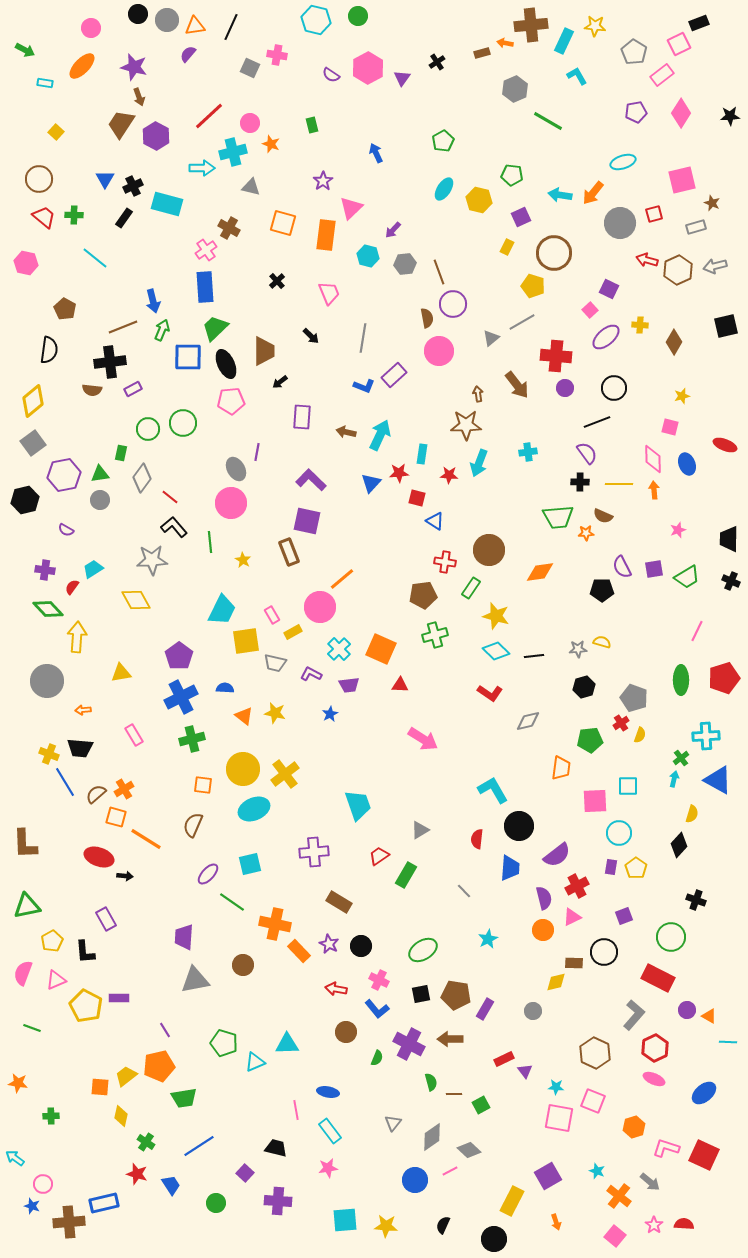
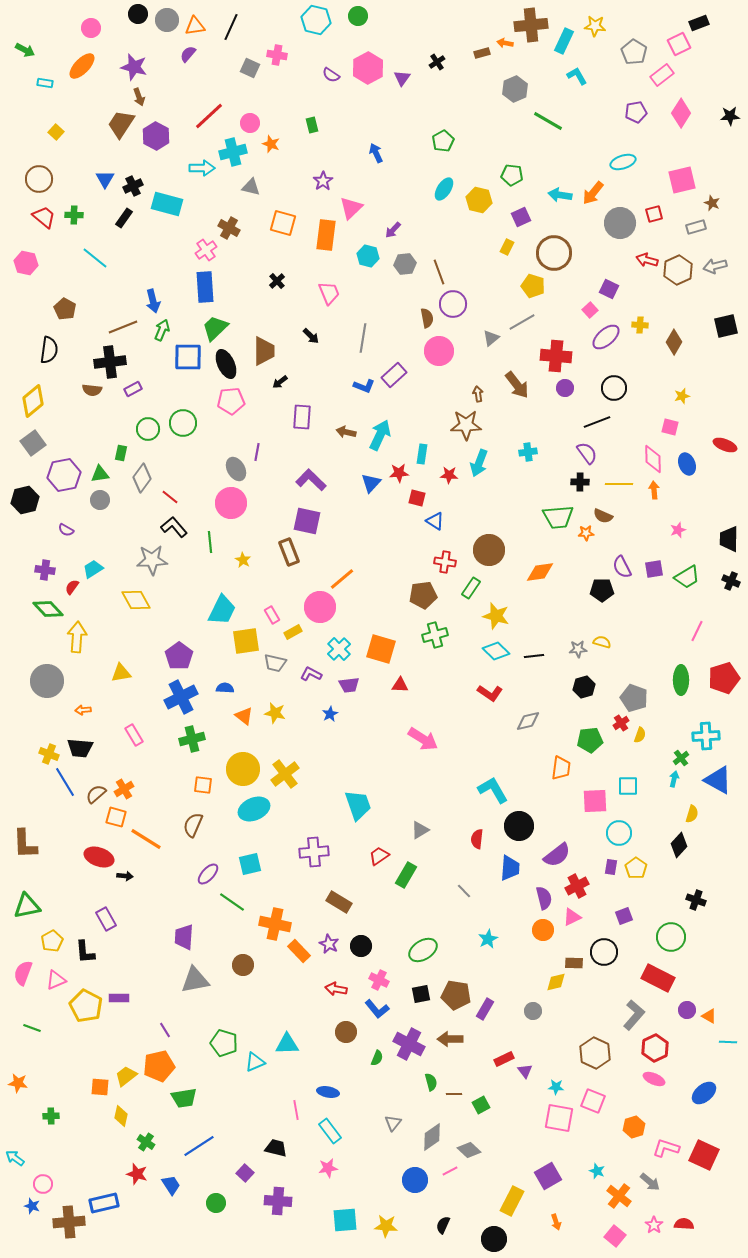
orange square at (381, 649): rotated 8 degrees counterclockwise
